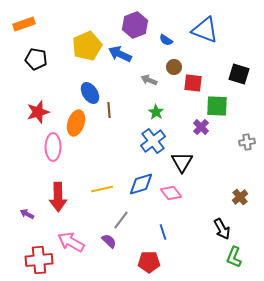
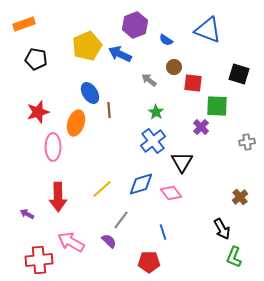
blue triangle: moved 3 px right
gray arrow: rotated 14 degrees clockwise
yellow line: rotated 30 degrees counterclockwise
